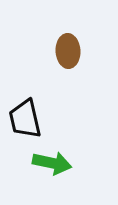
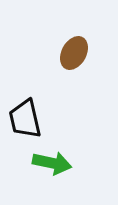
brown ellipse: moved 6 px right, 2 px down; rotated 32 degrees clockwise
